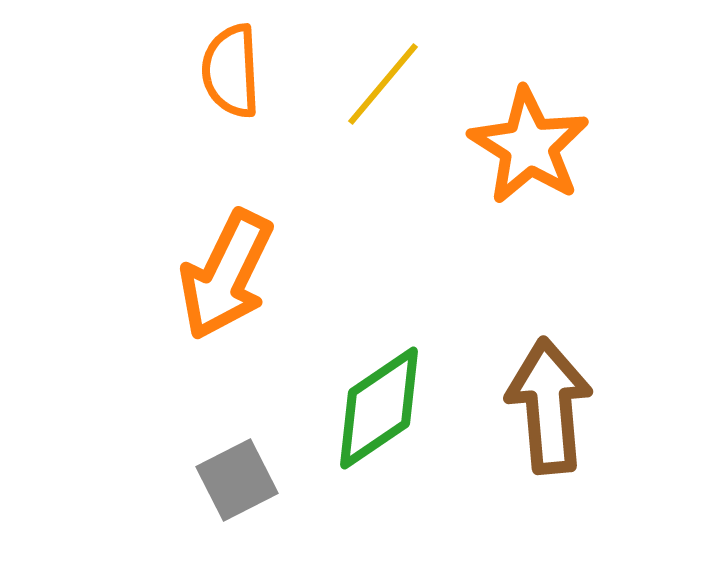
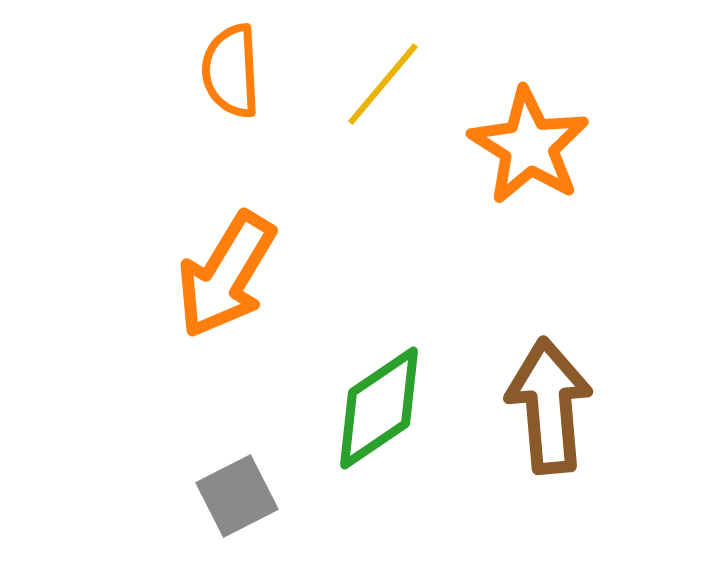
orange arrow: rotated 5 degrees clockwise
gray square: moved 16 px down
